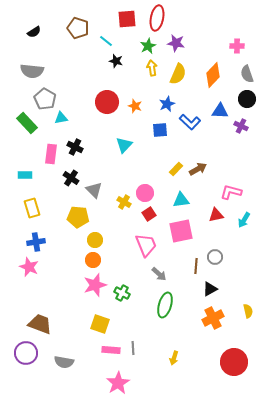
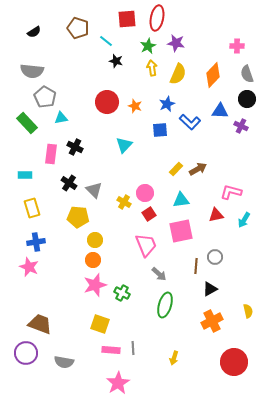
gray pentagon at (45, 99): moved 2 px up
black cross at (71, 178): moved 2 px left, 5 px down
orange cross at (213, 318): moved 1 px left, 3 px down
